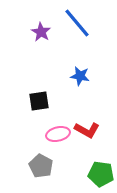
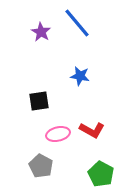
red L-shape: moved 5 px right
green pentagon: rotated 20 degrees clockwise
